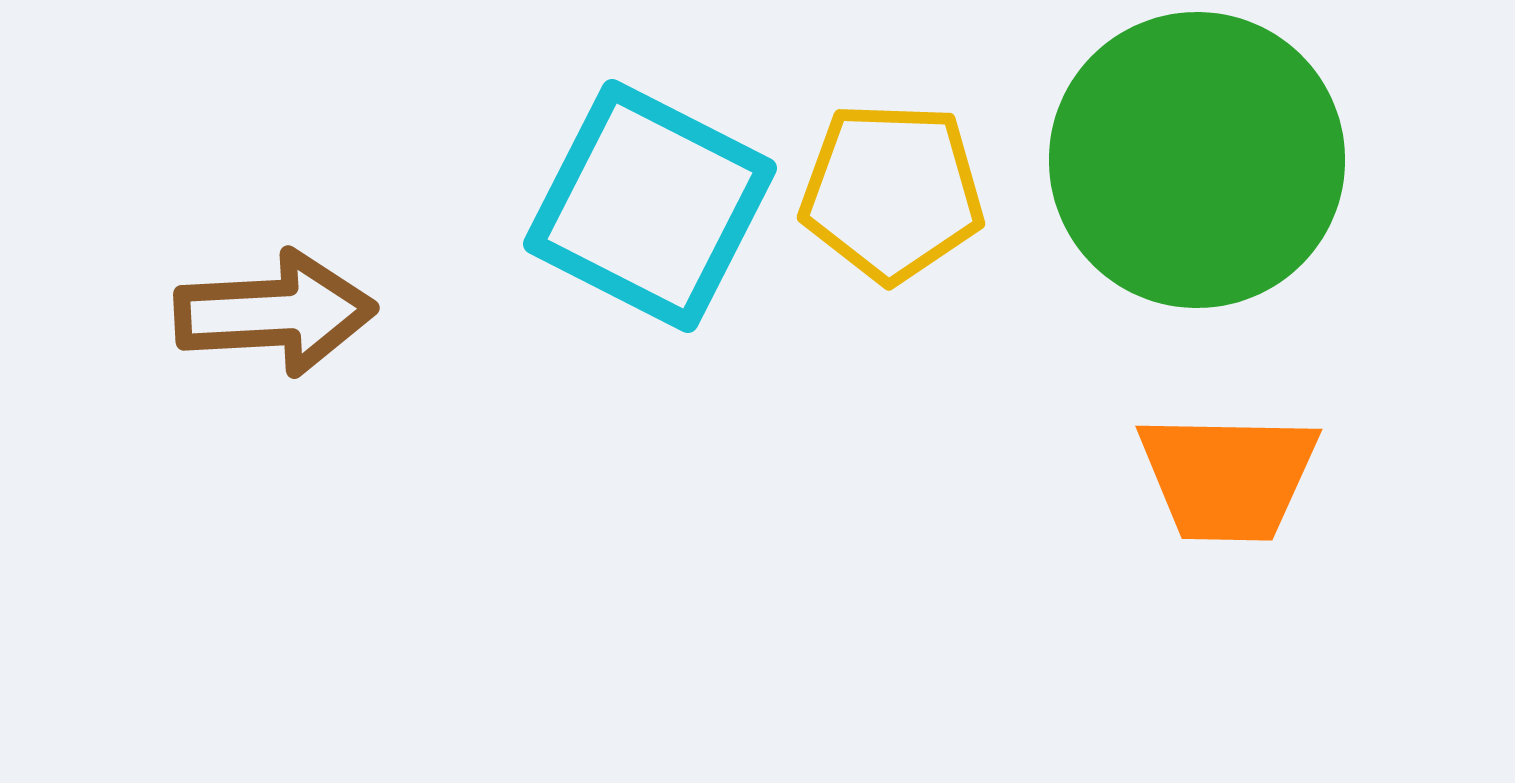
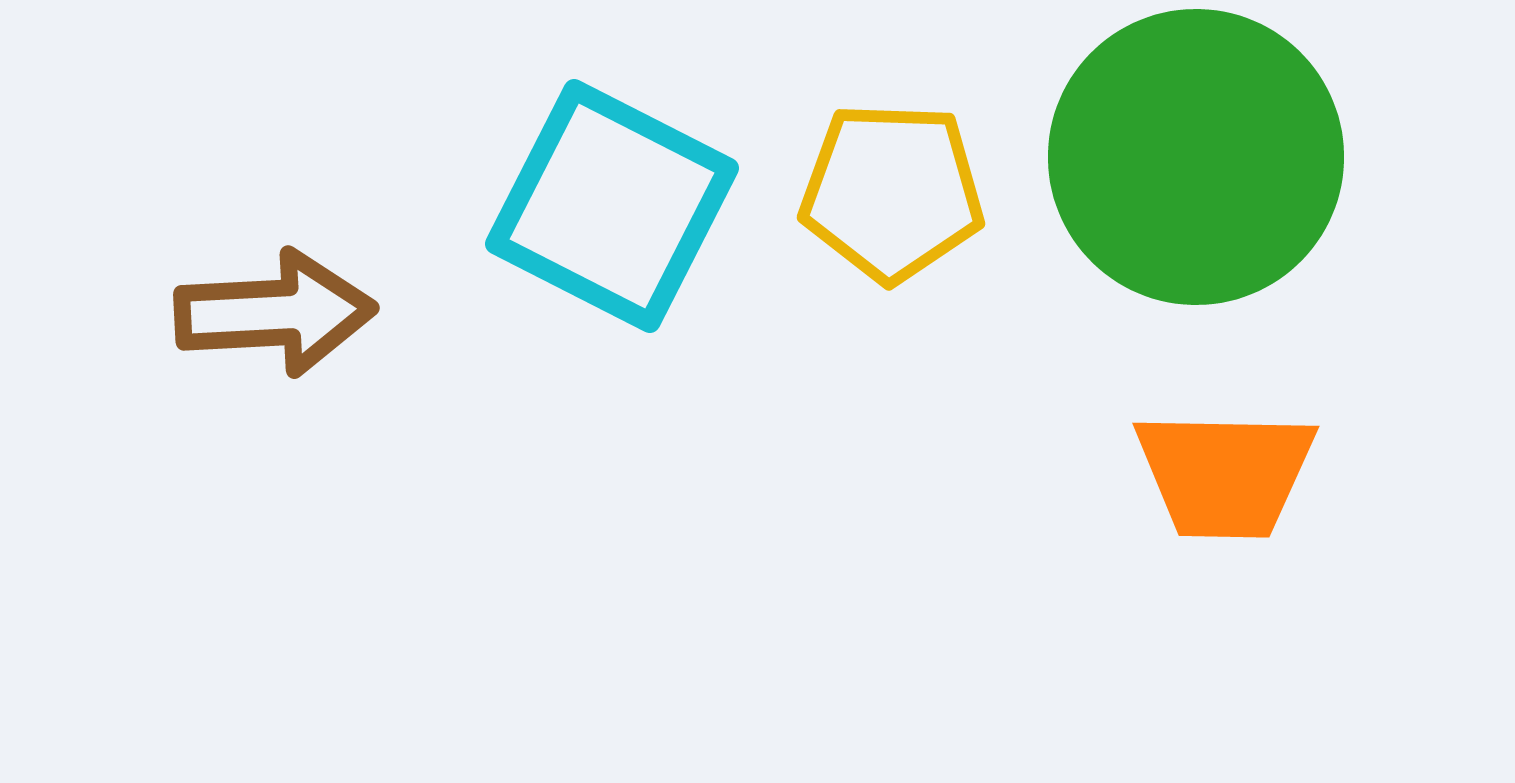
green circle: moved 1 px left, 3 px up
cyan square: moved 38 px left
orange trapezoid: moved 3 px left, 3 px up
